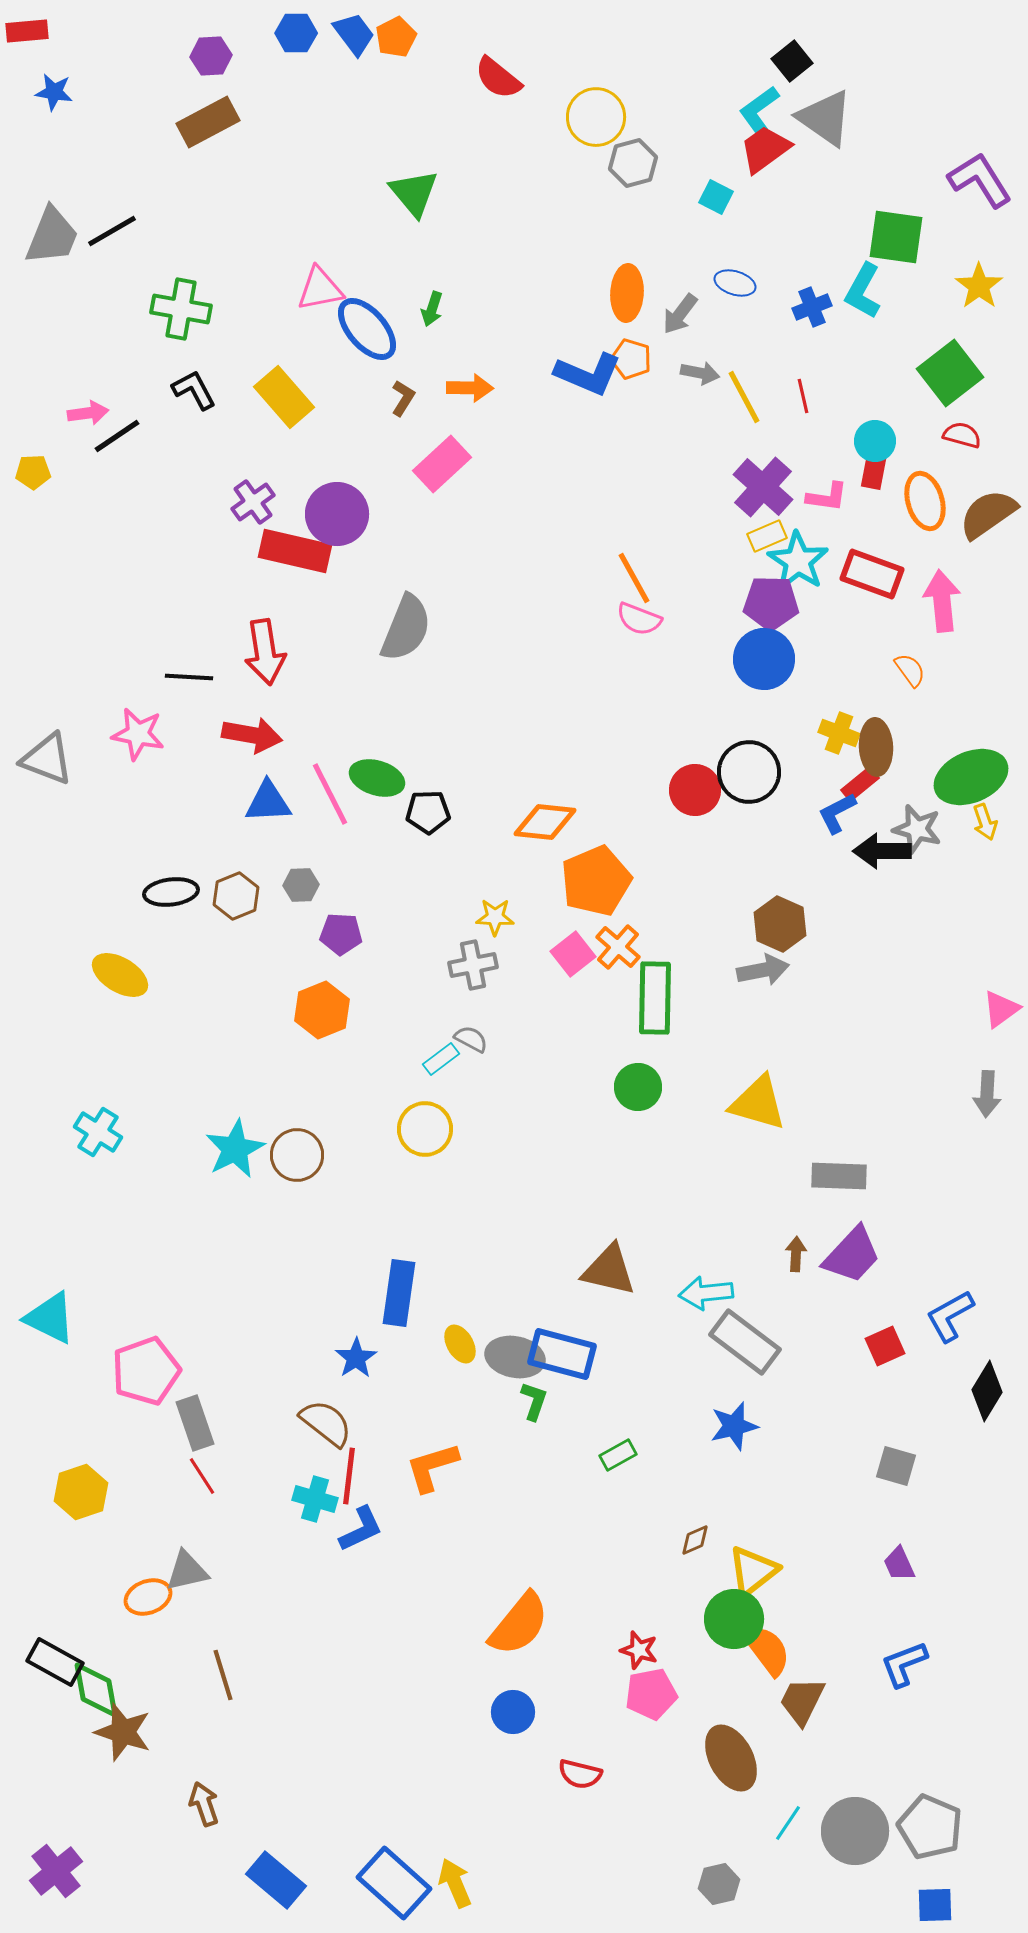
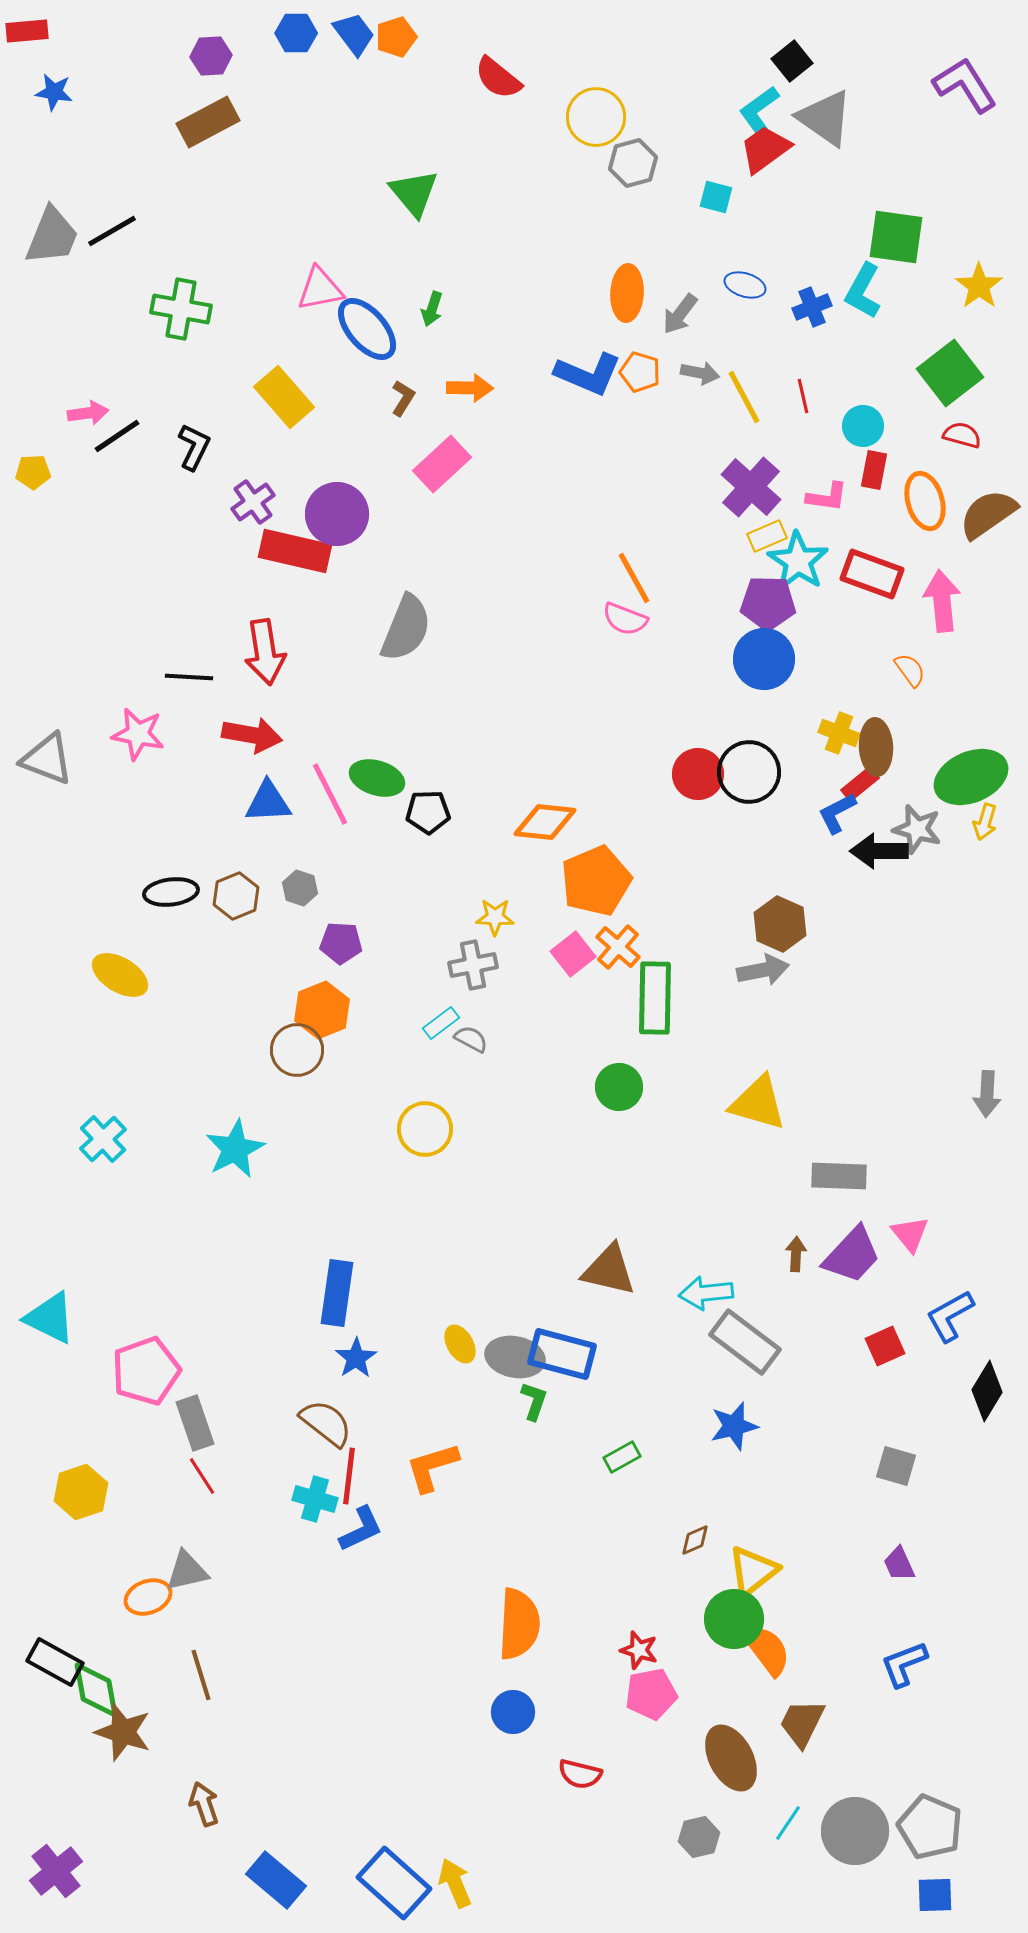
orange pentagon at (396, 37): rotated 9 degrees clockwise
purple L-shape at (980, 180): moved 15 px left, 95 px up
cyan square at (716, 197): rotated 12 degrees counterclockwise
blue ellipse at (735, 283): moved 10 px right, 2 px down
orange pentagon at (631, 359): moved 9 px right, 13 px down
black L-shape at (194, 390): moved 57 px down; rotated 54 degrees clockwise
cyan circle at (875, 441): moved 12 px left, 15 px up
purple cross at (763, 487): moved 12 px left
purple pentagon at (771, 603): moved 3 px left
pink semicircle at (639, 619): moved 14 px left
red circle at (695, 790): moved 3 px right, 16 px up
yellow arrow at (985, 822): rotated 36 degrees clockwise
black arrow at (882, 851): moved 3 px left
gray hexagon at (301, 885): moved 1 px left, 3 px down; rotated 20 degrees clockwise
purple pentagon at (341, 934): moved 9 px down
pink triangle at (1001, 1009): moved 91 px left, 225 px down; rotated 33 degrees counterclockwise
cyan rectangle at (441, 1059): moved 36 px up
green circle at (638, 1087): moved 19 px left
cyan cross at (98, 1132): moved 5 px right, 7 px down; rotated 15 degrees clockwise
brown circle at (297, 1155): moved 105 px up
blue rectangle at (399, 1293): moved 62 px left
green rectangle at (618, 1455): moved 4 px right, 2 px down
orange semicircle at (519, 1624): rotated 36 degrees counterclockwise
brown line at (223, 1675): moved 22 px left
brown trapezoid at (802, 1701): moved 22 px down
gray hexagon at (719, 1884): moved 20 px left, 47 px up
blue square at (935, 1905): moved 10 px up
